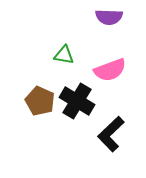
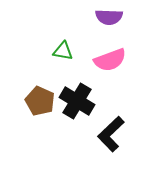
green triangle: moved 1 px left, 4 px up
pink semicircle: moved 10 px up
